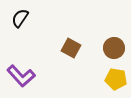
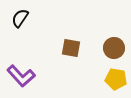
brown square: rotated 18 degrees counterclockwise
